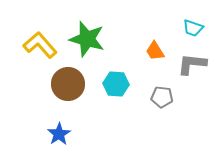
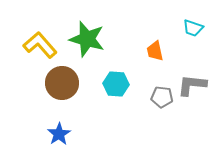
orange trapezoid: rotated 20 degrees clockwise
gray L-shape: moved 21 px down
brown circle: moved 6 px left, 1 px up
